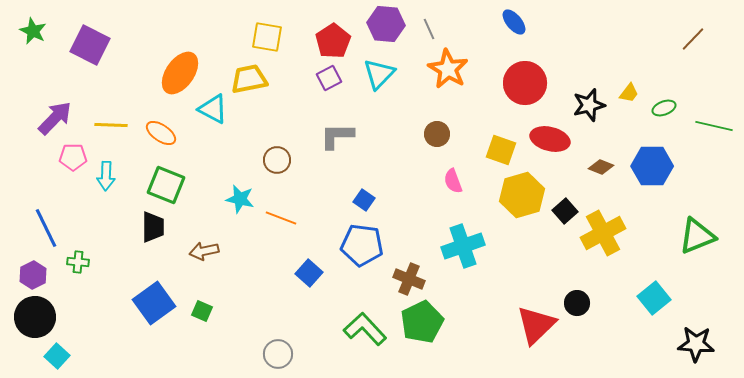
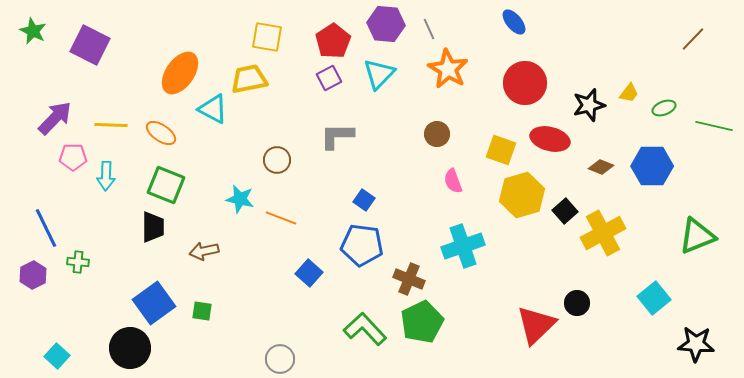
green square at (202, 311): rotated 15 degrees counterclockwise
black circle at (35, 317): moved 95 px right, 31 px down
gray circle at (278, 354): moved 2 px right, 5 px down
